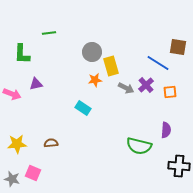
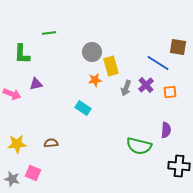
gray arrow: rotated 84 degrees clockwise
